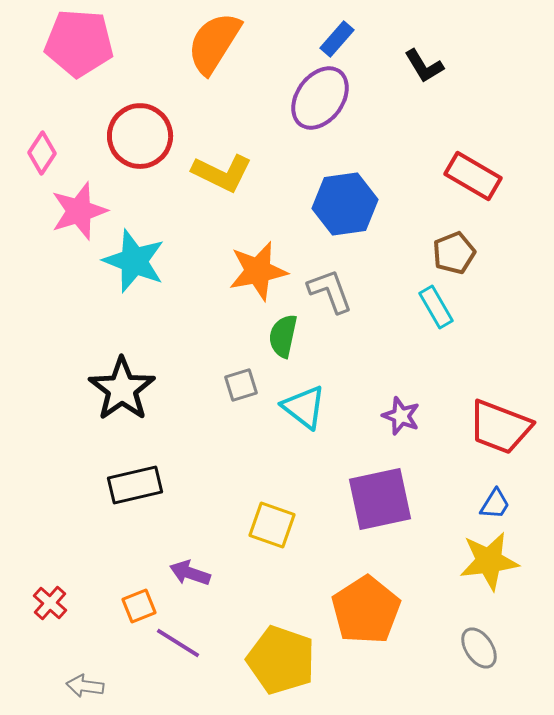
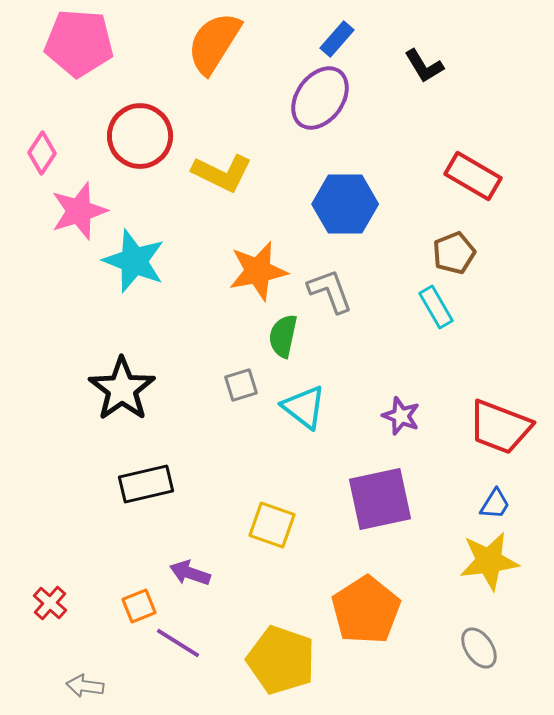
blue hexagon: rotated 8 degrees clockwise
black rectangle: moved 11 px right, 1 px up
